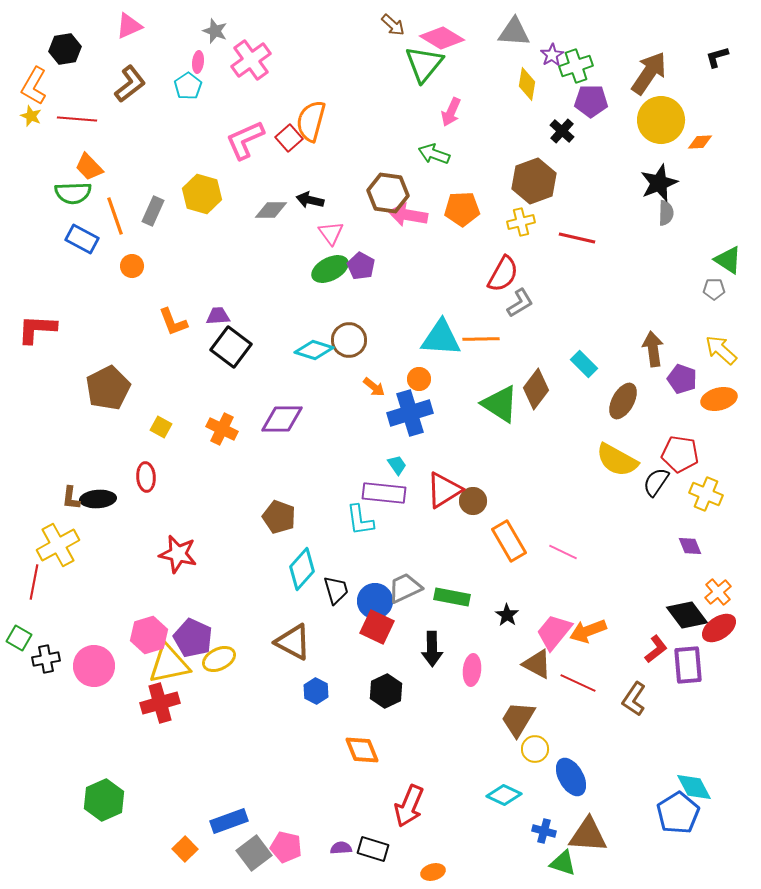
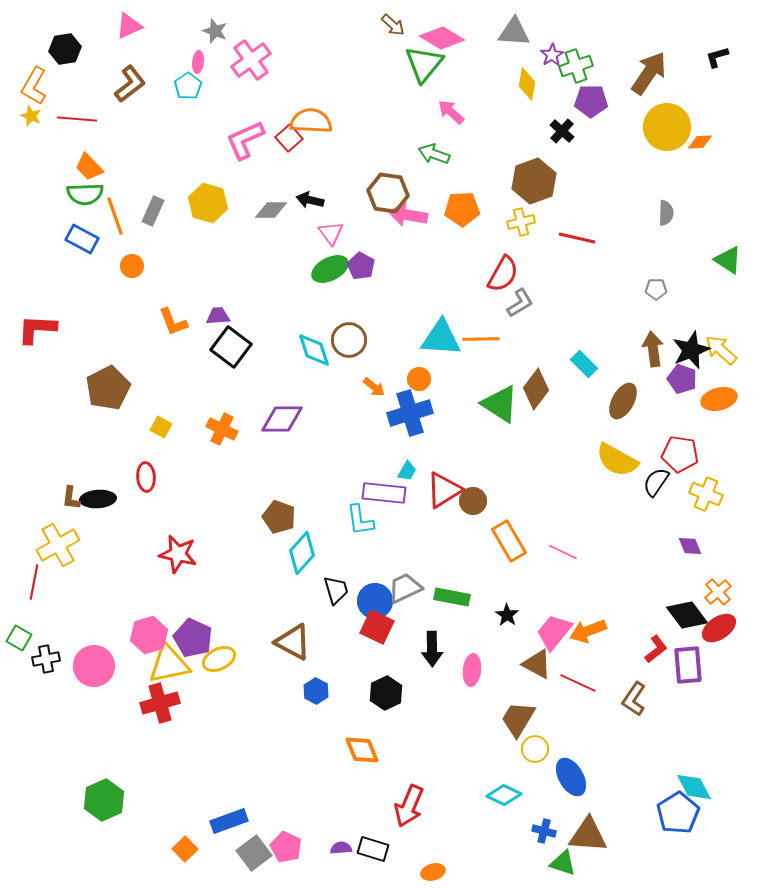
pink arrow at (451, 112): rotated 108 degrees clockwise
yellow circle at (661, 120): moved 6 px right, 7 px down
orange semicircle at (311, 121): rotated 78 degrees clockwise
black star at (659, 183): moved 32 px right, 167 px down
green semicircle at (73, 193): moved 12 px right, 1 px down
yellow hexagon at (202, 194): moved 6 px right, 9 px down
gray pentagon at (714, 289): moved 58 px left
cyan diamond at (314, 350): rotated 54 degrees clockwise
cyan trapezoid at (397, 465): moved 10 px right, 6 px down; rotated 65 degrees clockwise
cyan diamond at (302, 569): moved 16 px up
black hexagon at (386, 691): moved 2 px down
pink pentagon at (286, 847): rotated 12 degrees clockwise
